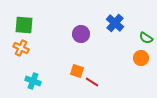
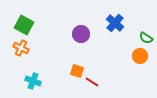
green square: rotated 24 degrees clockwise
orange circle: moved 1 px left, 2 px up
